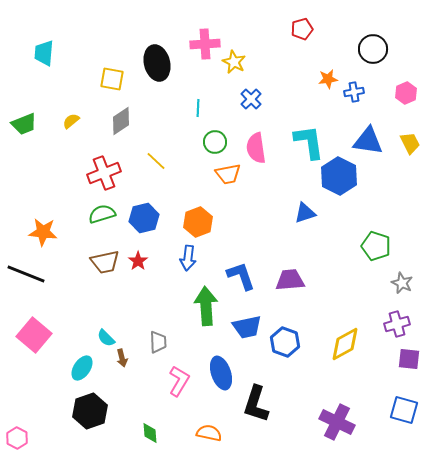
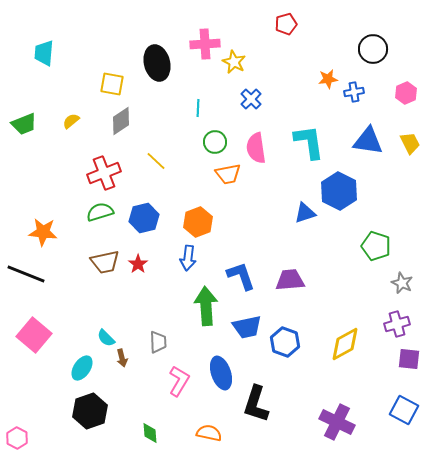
red pentagon at (302, 29): moved 16 px left, 5 px up
yellow square at (112, 79): moved 5 px down
blue hexagon at (339, 176): moved 15 px down
green semicircle at (102, 214): moved 2 px left, 2 px up
red star at (138, 261): moved 3 px down
blue square at (404, 410): rotated 12 degrees clockwise
